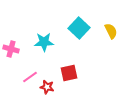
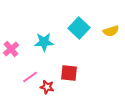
yellow semicircle: rotated 98 degrees clockwise
pink cross: rotated 35 degrees clockwise
red square: rotated 18 degrees clockwise
